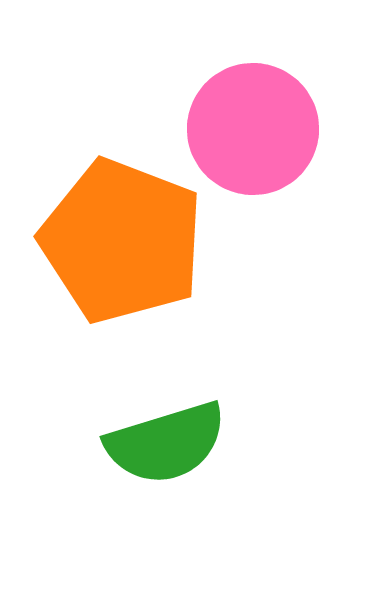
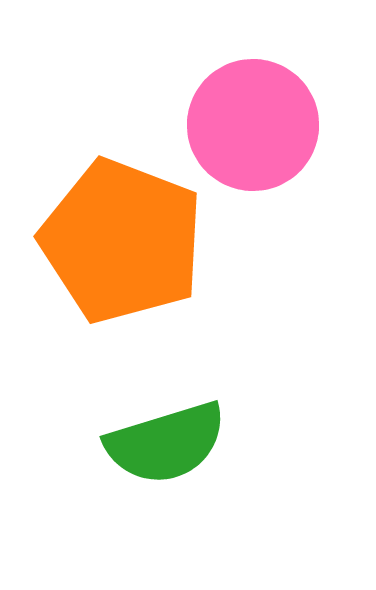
pink circle: moved 4 px up
